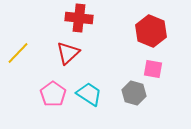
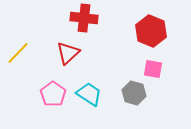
red cross: moved 5 px right
